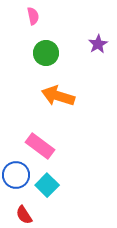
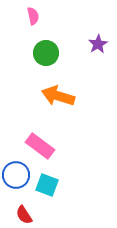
cyan square: rotated 25 degrees counterclockwise
